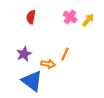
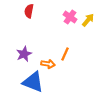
red semicircle: moved 2 px left, 6 px up
blue triangle: moved 1 px right, 1 px down; rotated 15 degrees counterclockwise
